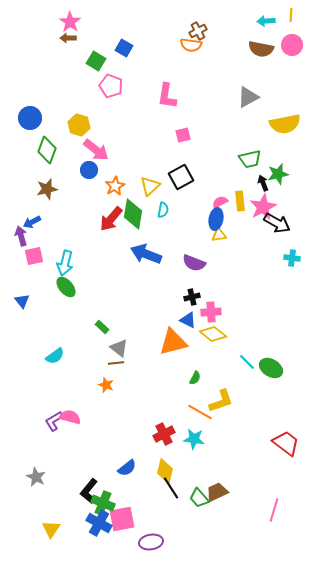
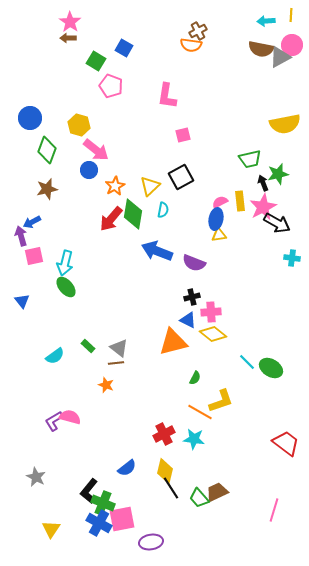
gray triangle at (248, 97): moved 32 px right, 40 px up
blue arrow at (146, 254): moved 11 px right, 3 px up
green rectangle at (102, 327): moved 14 px left, 19 px down
